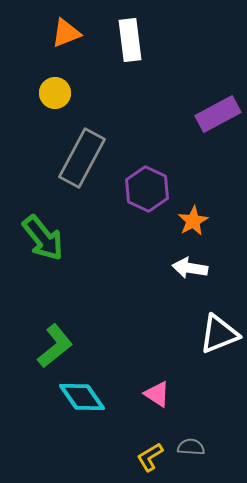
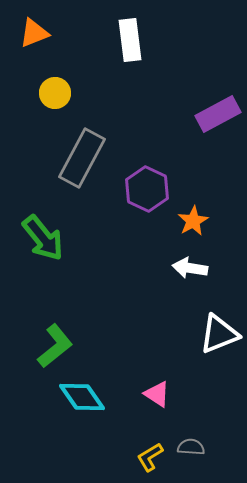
orange triangle: moved 32 px left
